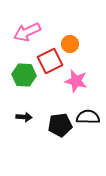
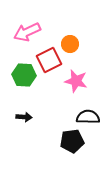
red square: moved 1 px left, 1 px up
black pentagon: moved 12 px right, 16 px down
